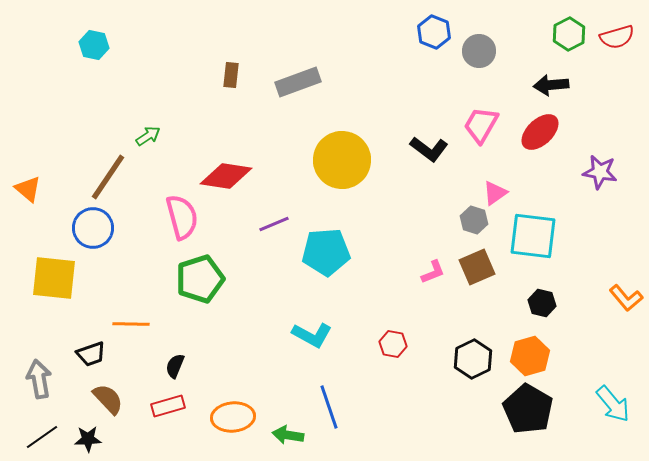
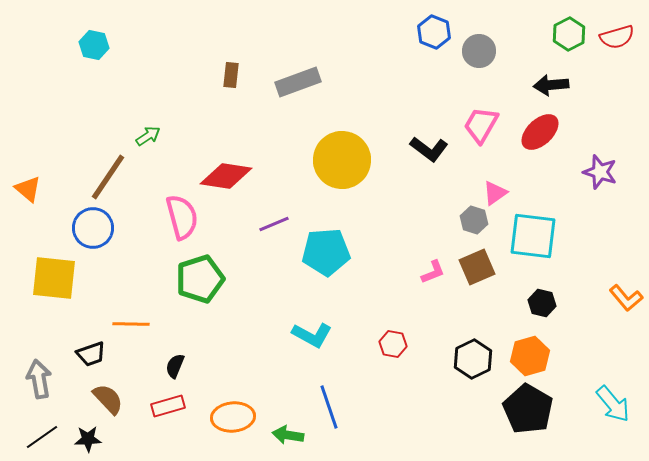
purple star at (600, 172): rotated 8 degrees clockwise
